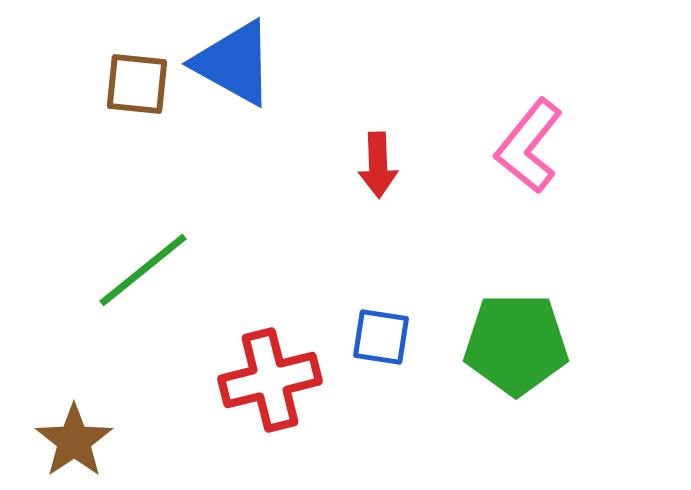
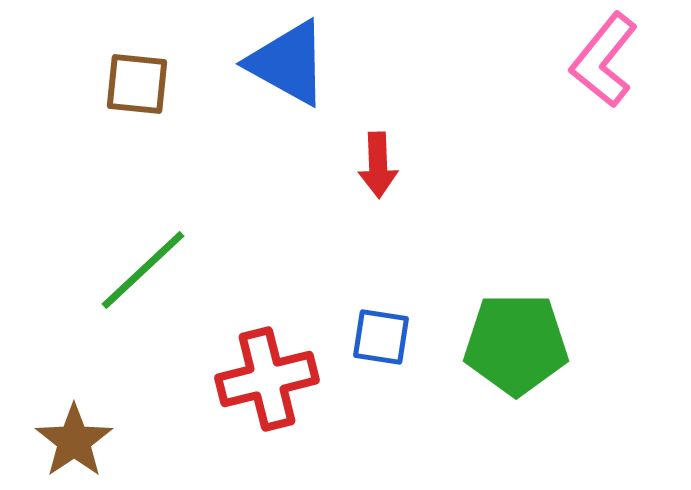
blue triangle: moved 54 px right
pink L-shape: moved 75 px right, 86 px up
green line: rotated 4 degrees counterclockwise
red cross: moved 3 px left, 1 px up
